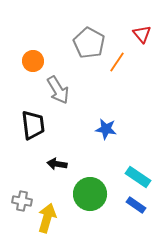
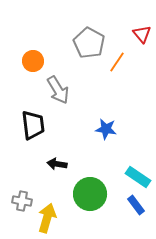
blue rectangle: rotated 18 degrees clockwise
